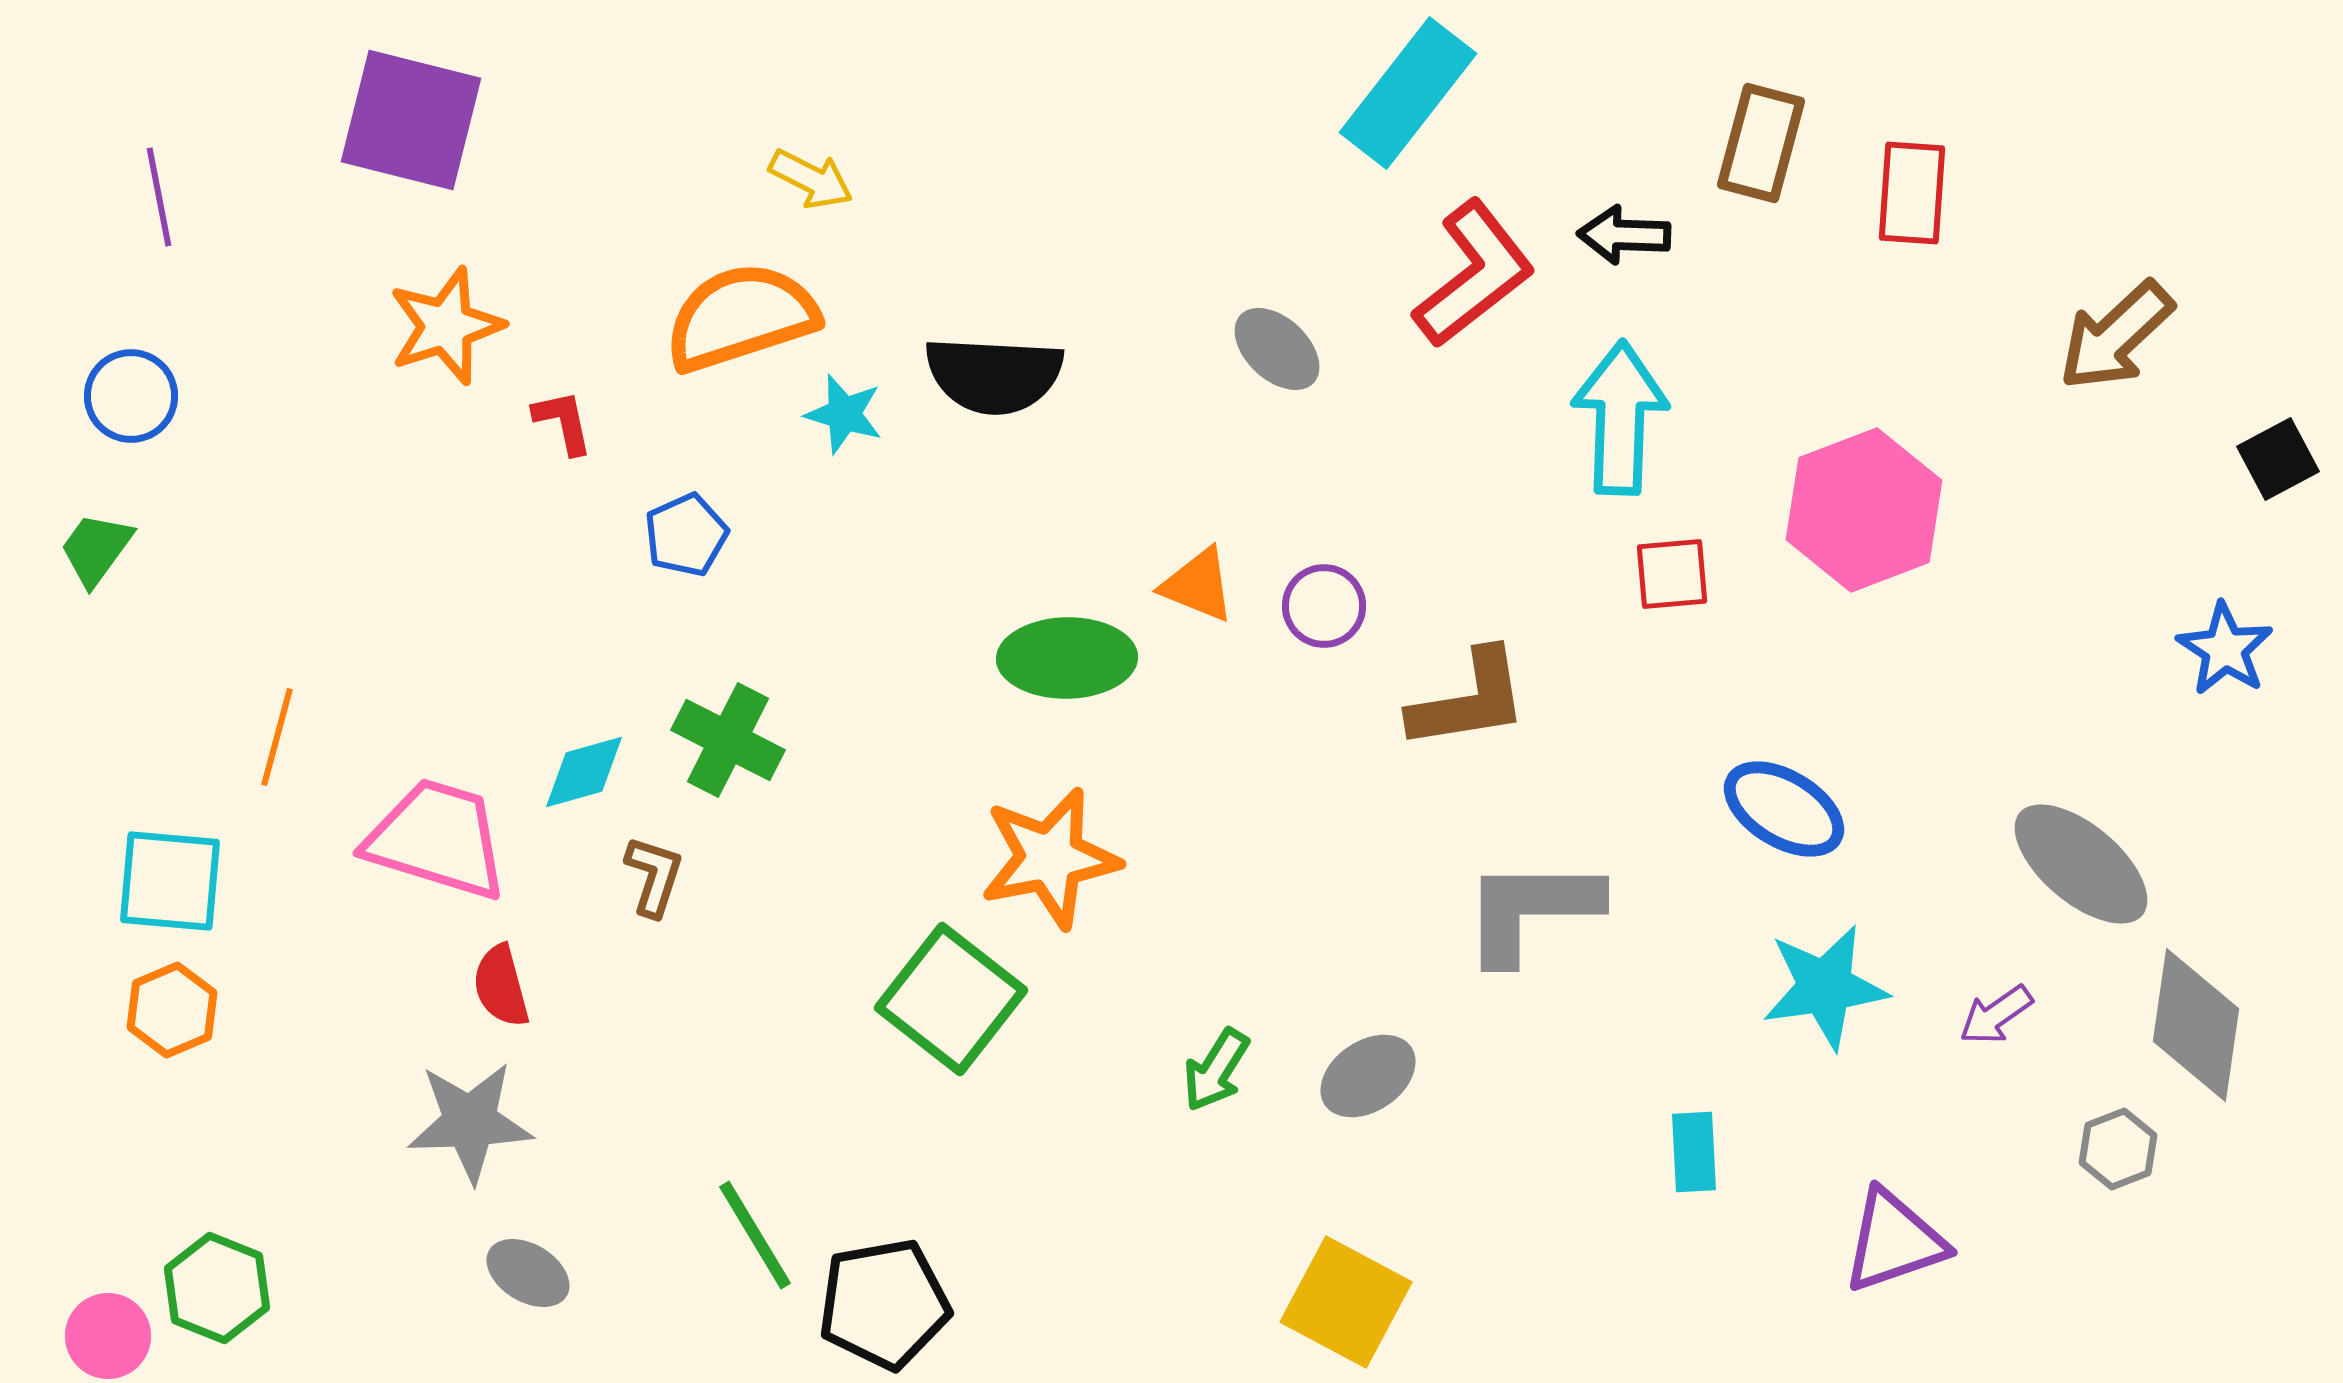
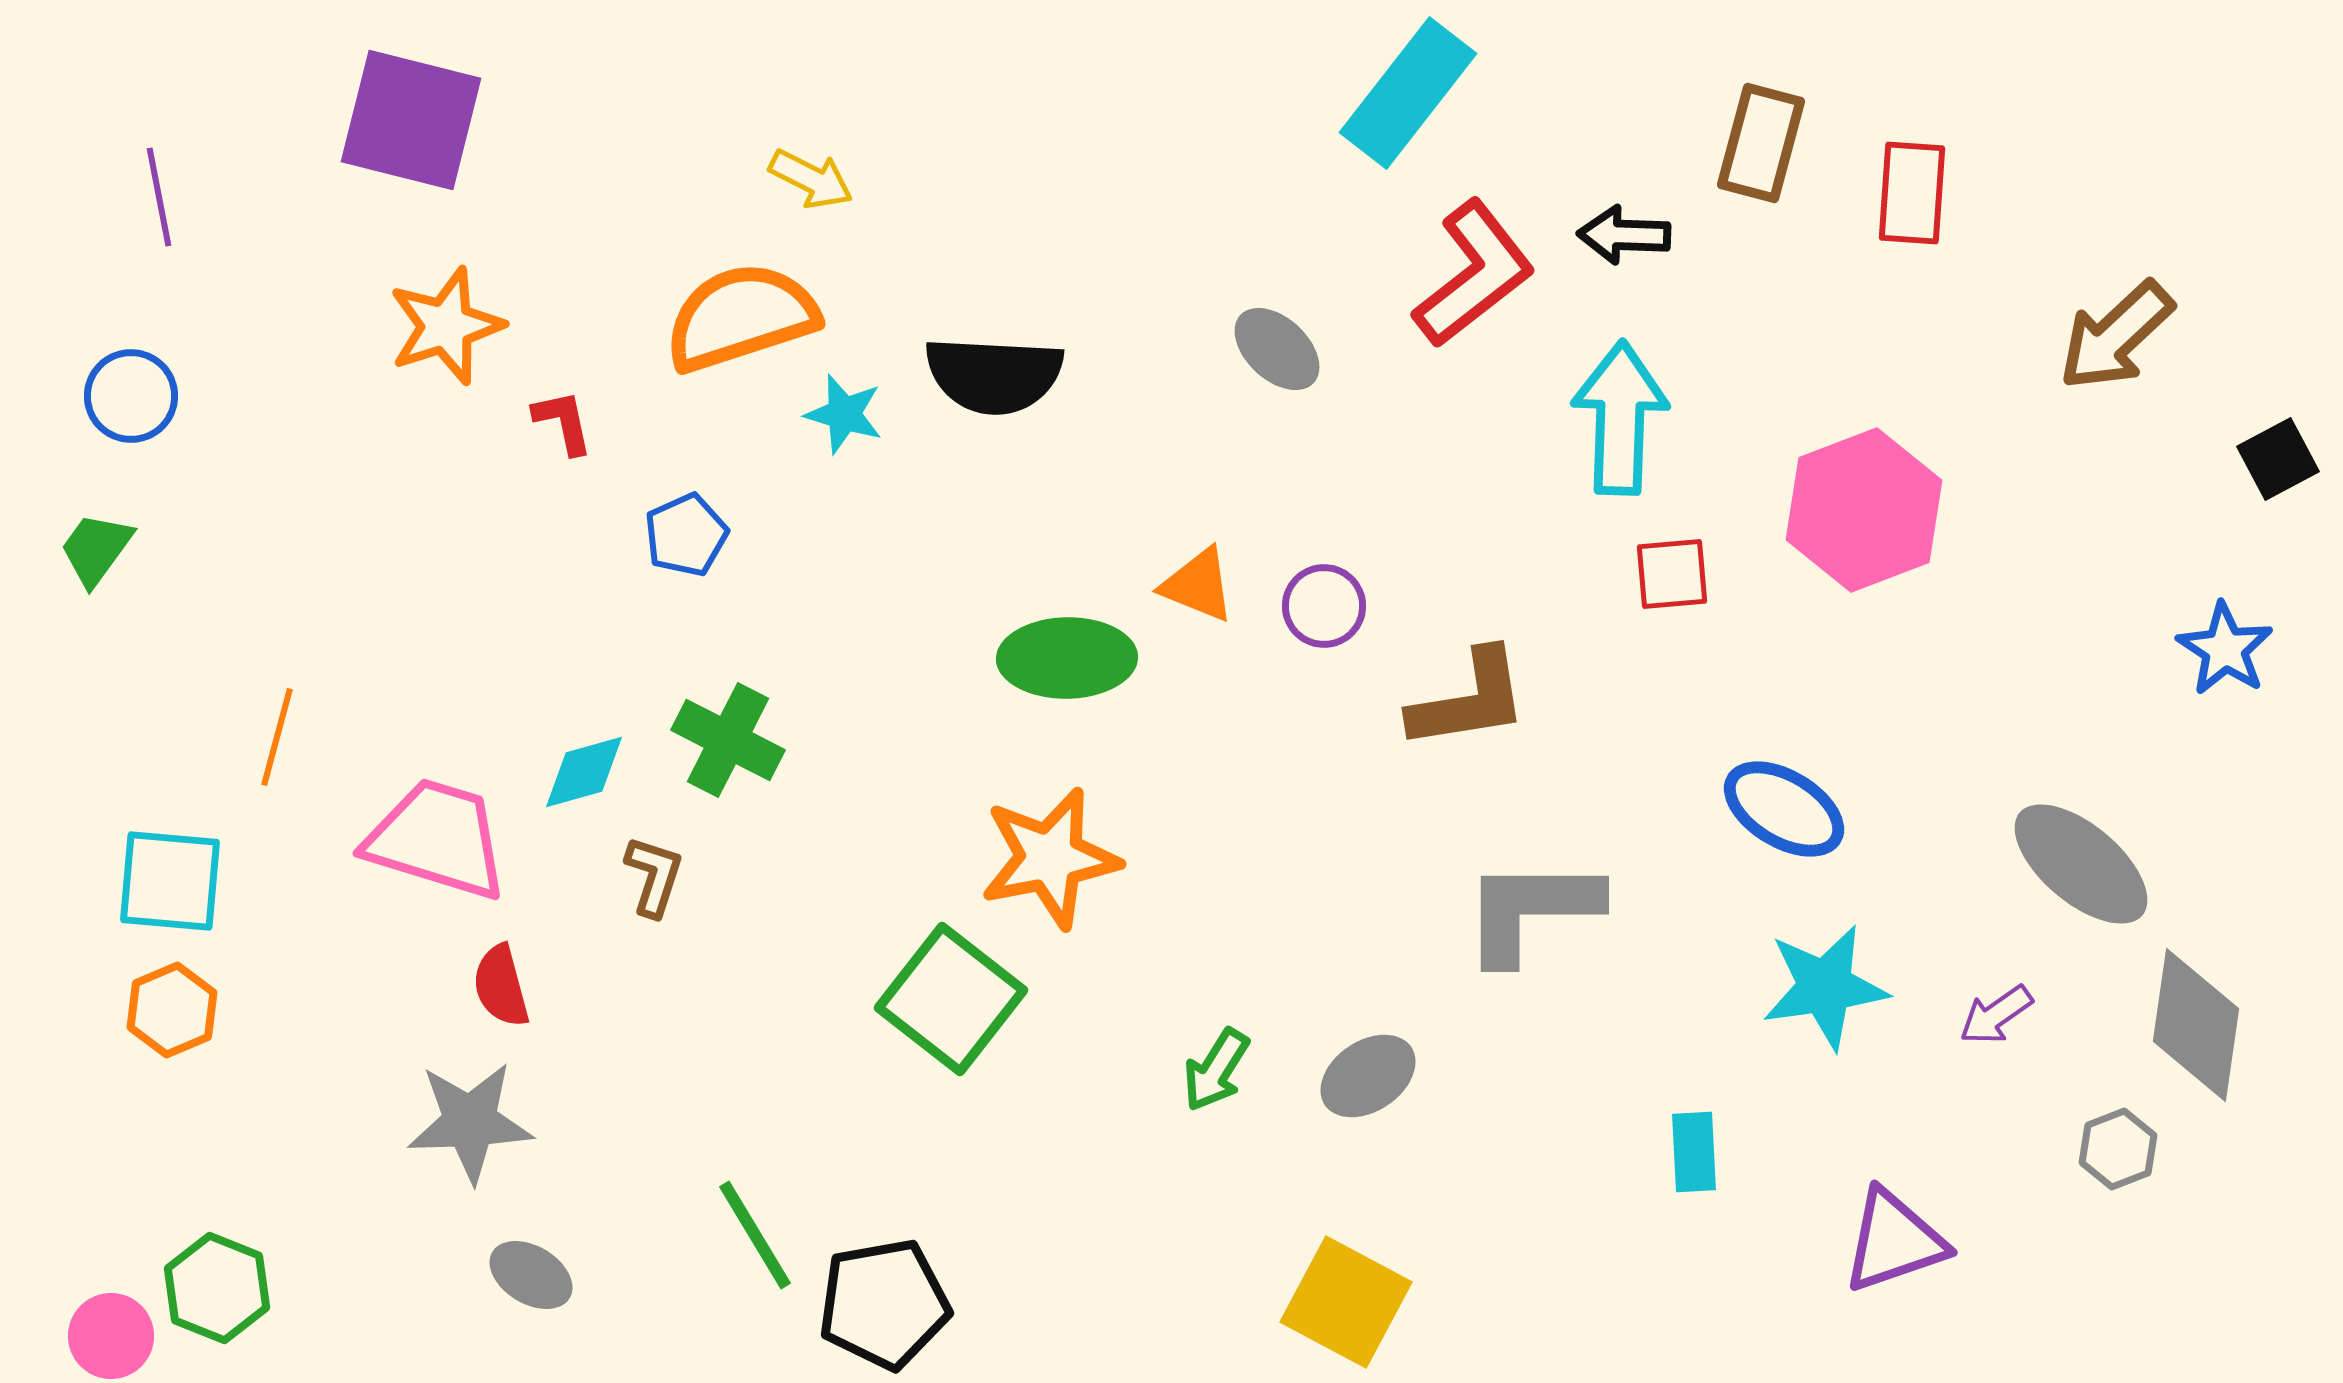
gray ellipse at (528, 1273): moved 3 px right, 2 px down
pink circle at (108, 1336): moved 3 px right
